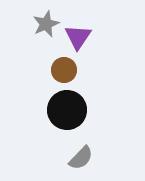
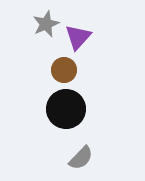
purple triangle: rotated 8 degrees clockwise
black circle: moved 1 px left, 1 px up
